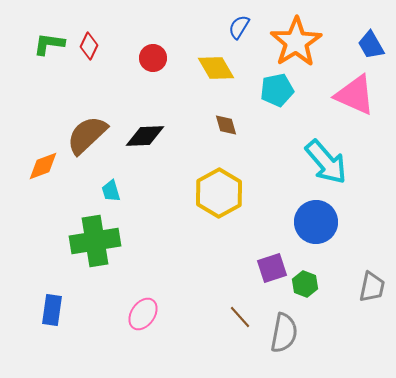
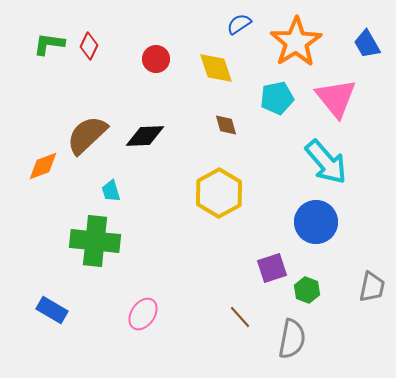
blue semicircle: moved 3 px up; rotated 25 degrees clockwise
blue trapezoid: moved 4 px left, 1 px up
red circle: moved 3 px right, 1 px down
yellow diamond: rotated 12 degrees clockwise
cyan pentagon: moved 8 px down
pink triangle: moved 19 px left, 3 px down; rotated 27 degrees clockwise
green cross: rotated 15 degrees clockwise
green hexagon: moved 2 px right, 6 px down
blue rectangle: rotated 68 degrees counterclockwise
gray semicircle: moved 8 px right, 6 px down
